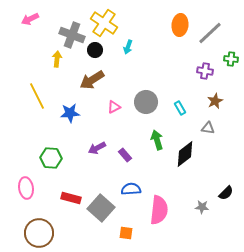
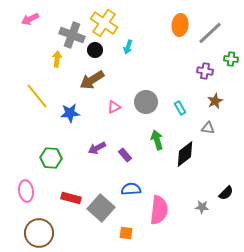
yellow line: rotated 12 degrees counterclockwise
pink ellipse: moved 3 px down
